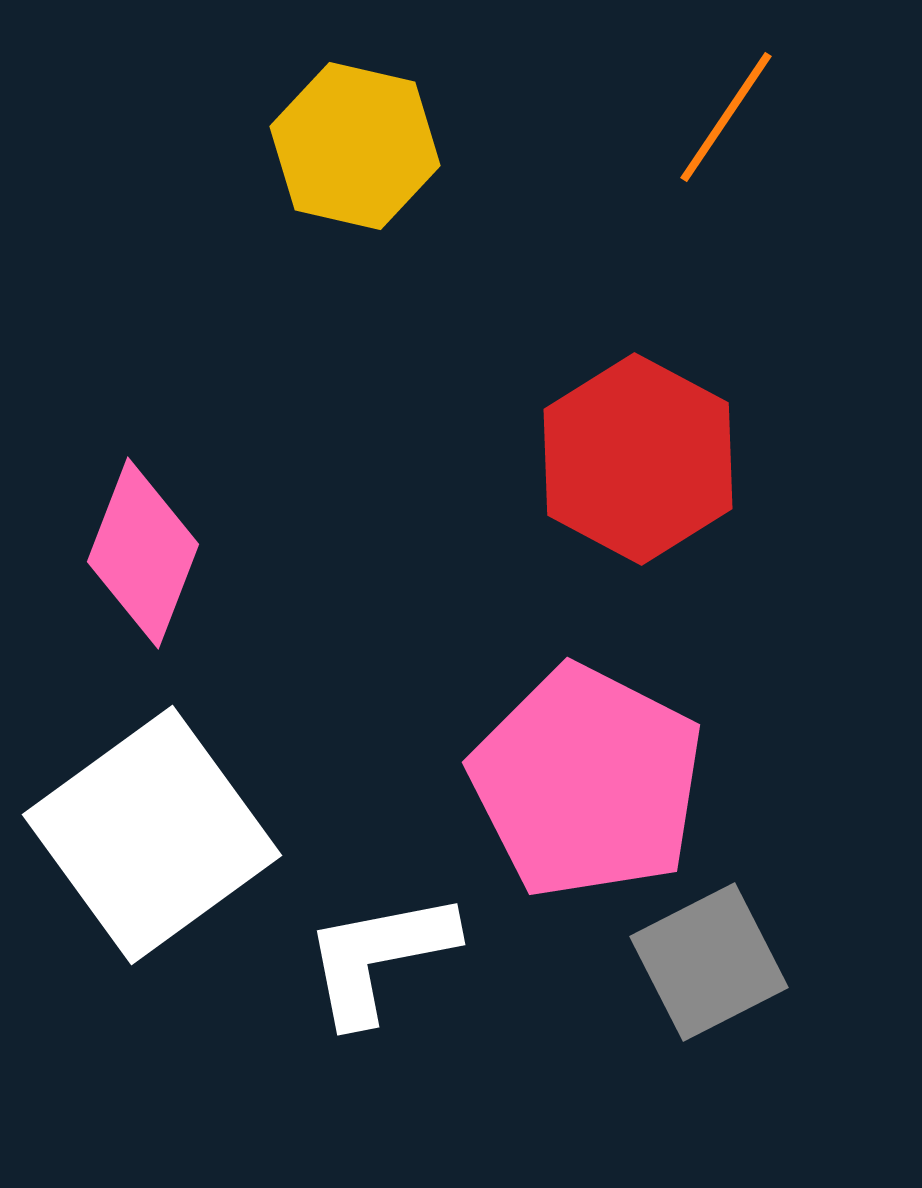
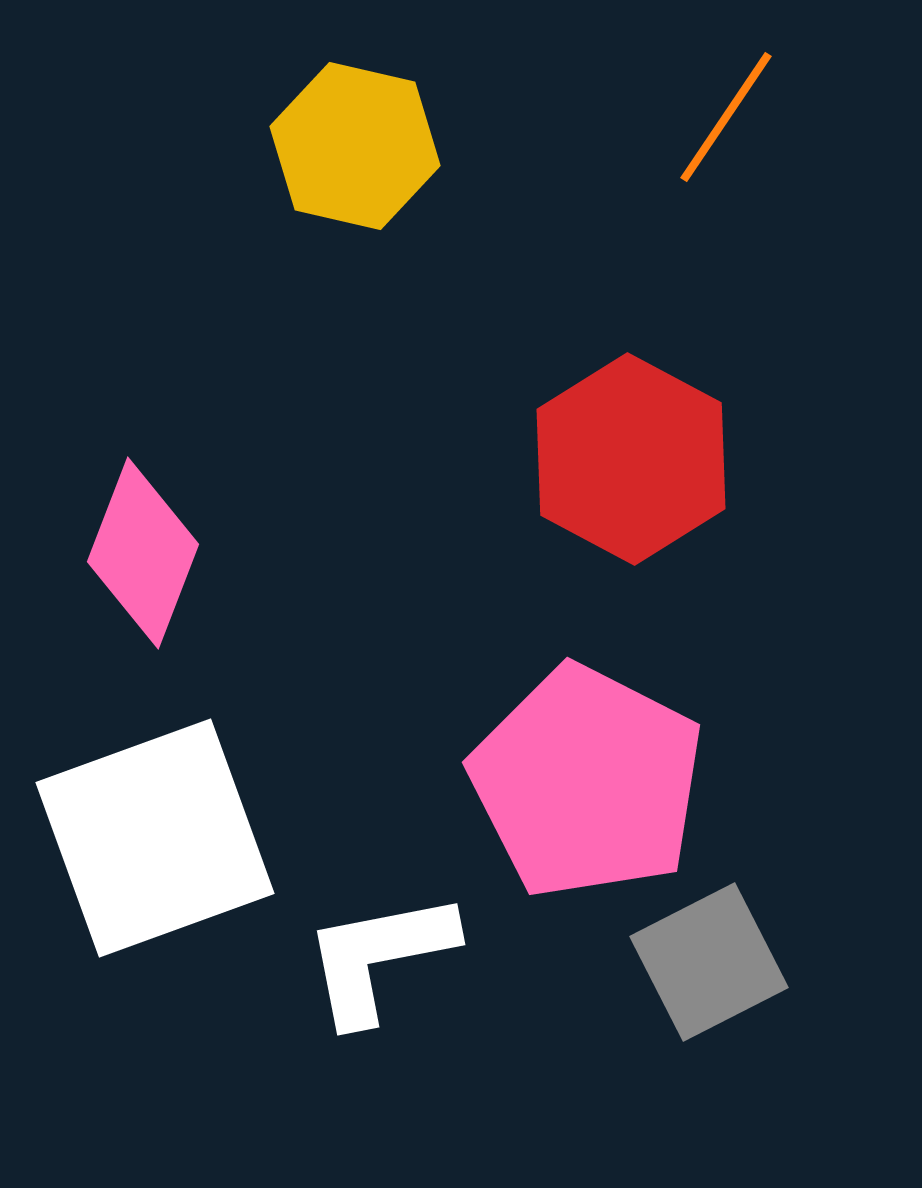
red hexagon: moved 7 px left
white square: moved 3 px right, 3 px down; rotated 16 degrees clockwise
